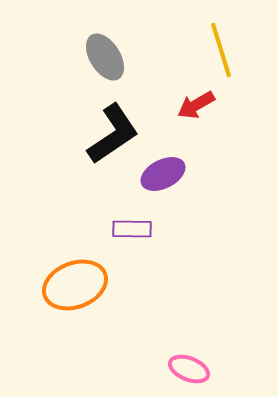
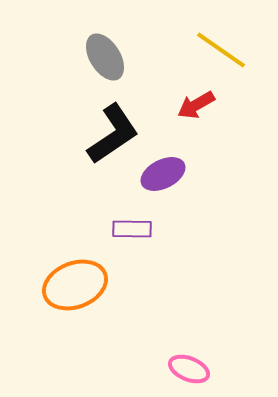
yellow line: rotated 38 degrees counterclockwise
